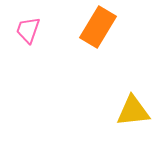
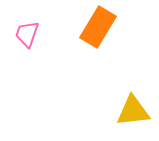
pink trapezoid: moved 1 px left, 4 px down
